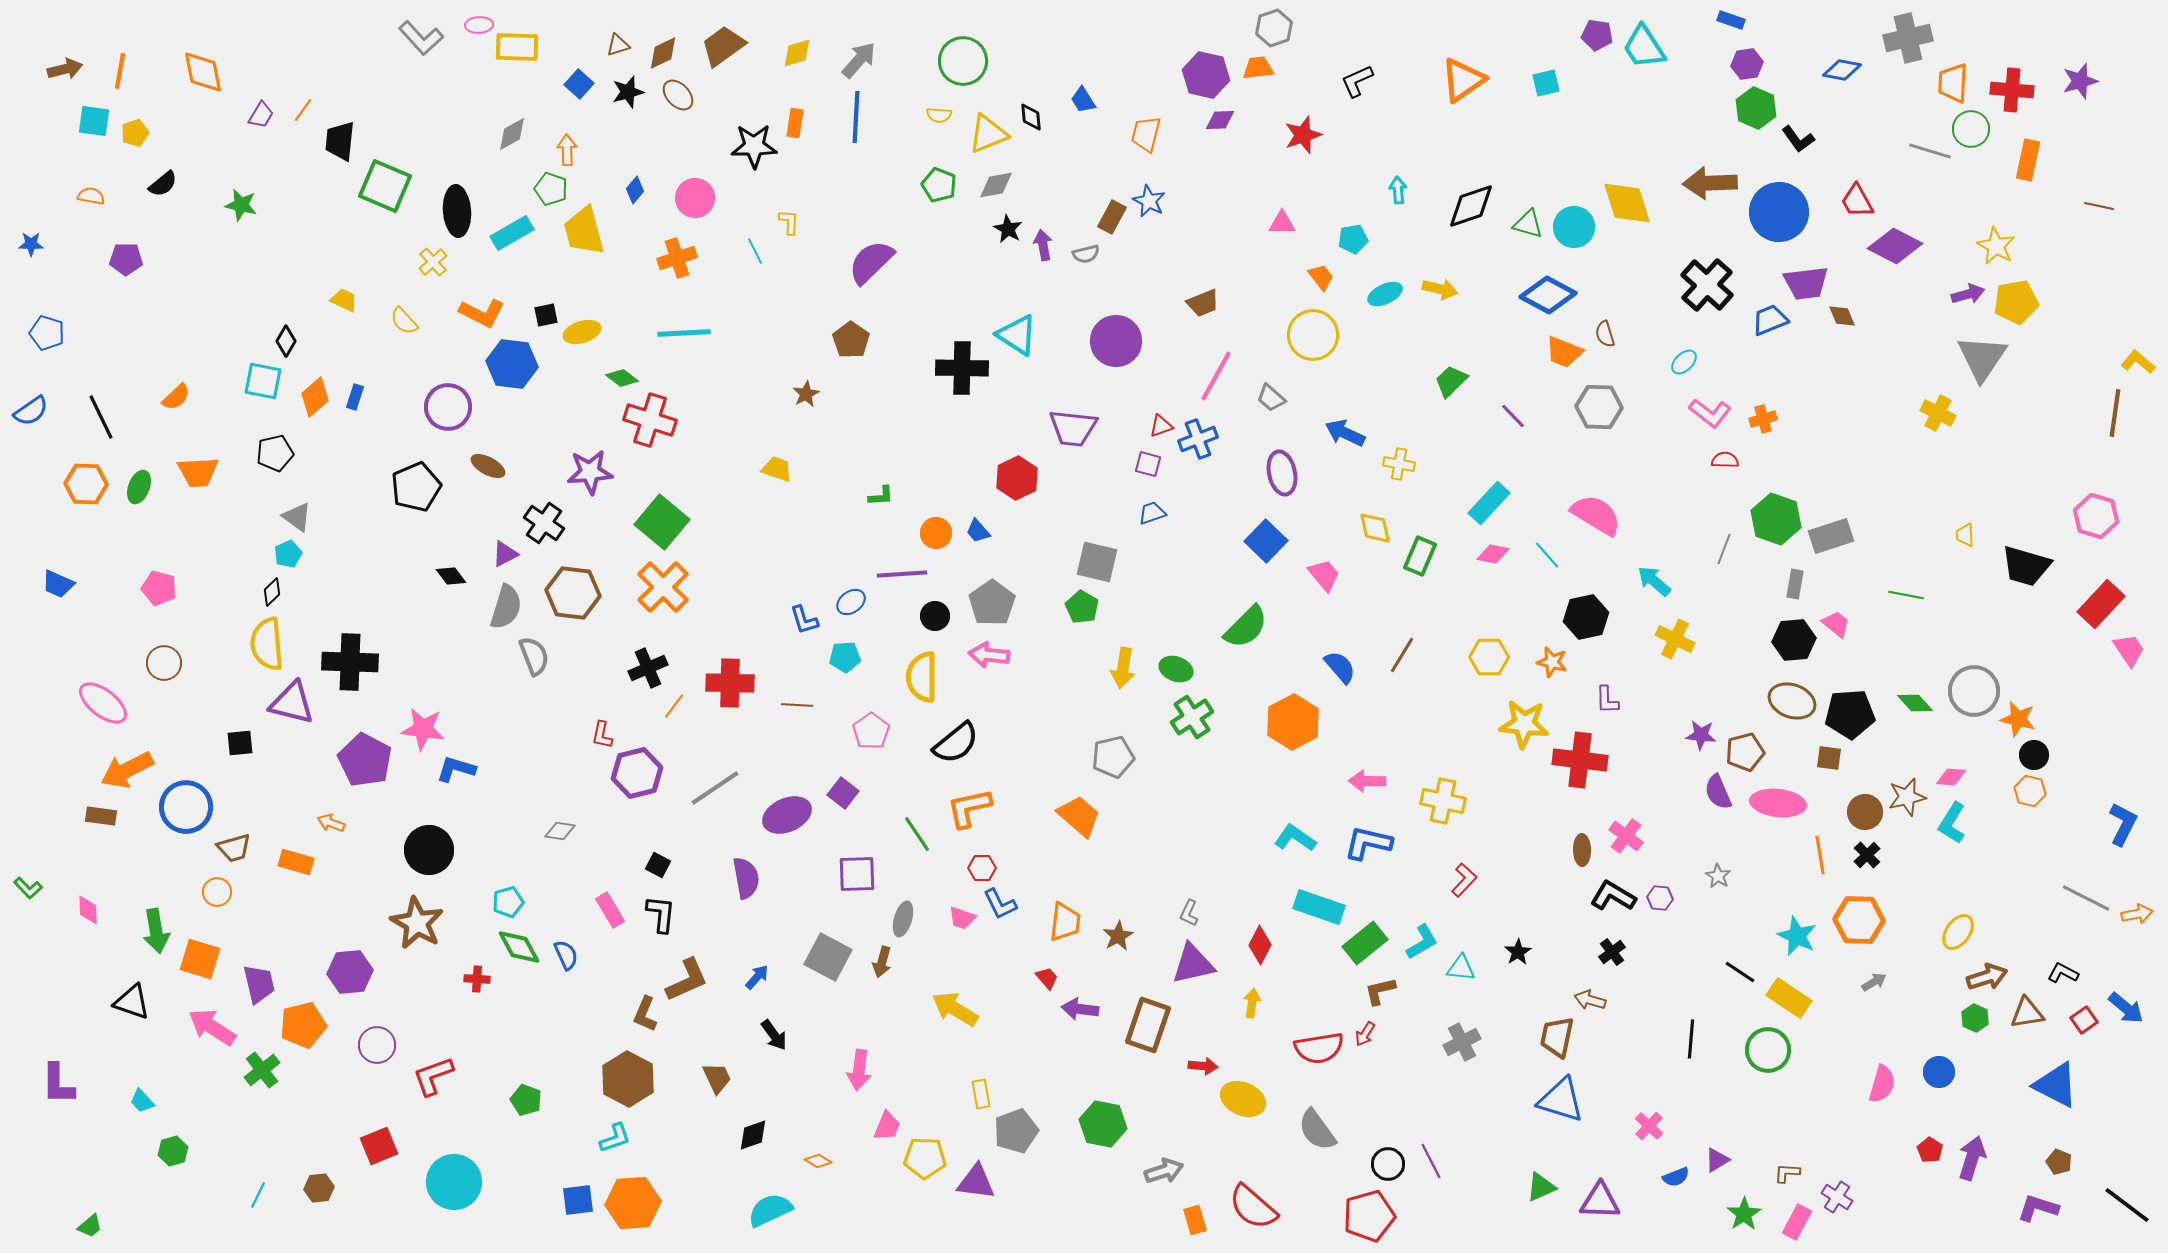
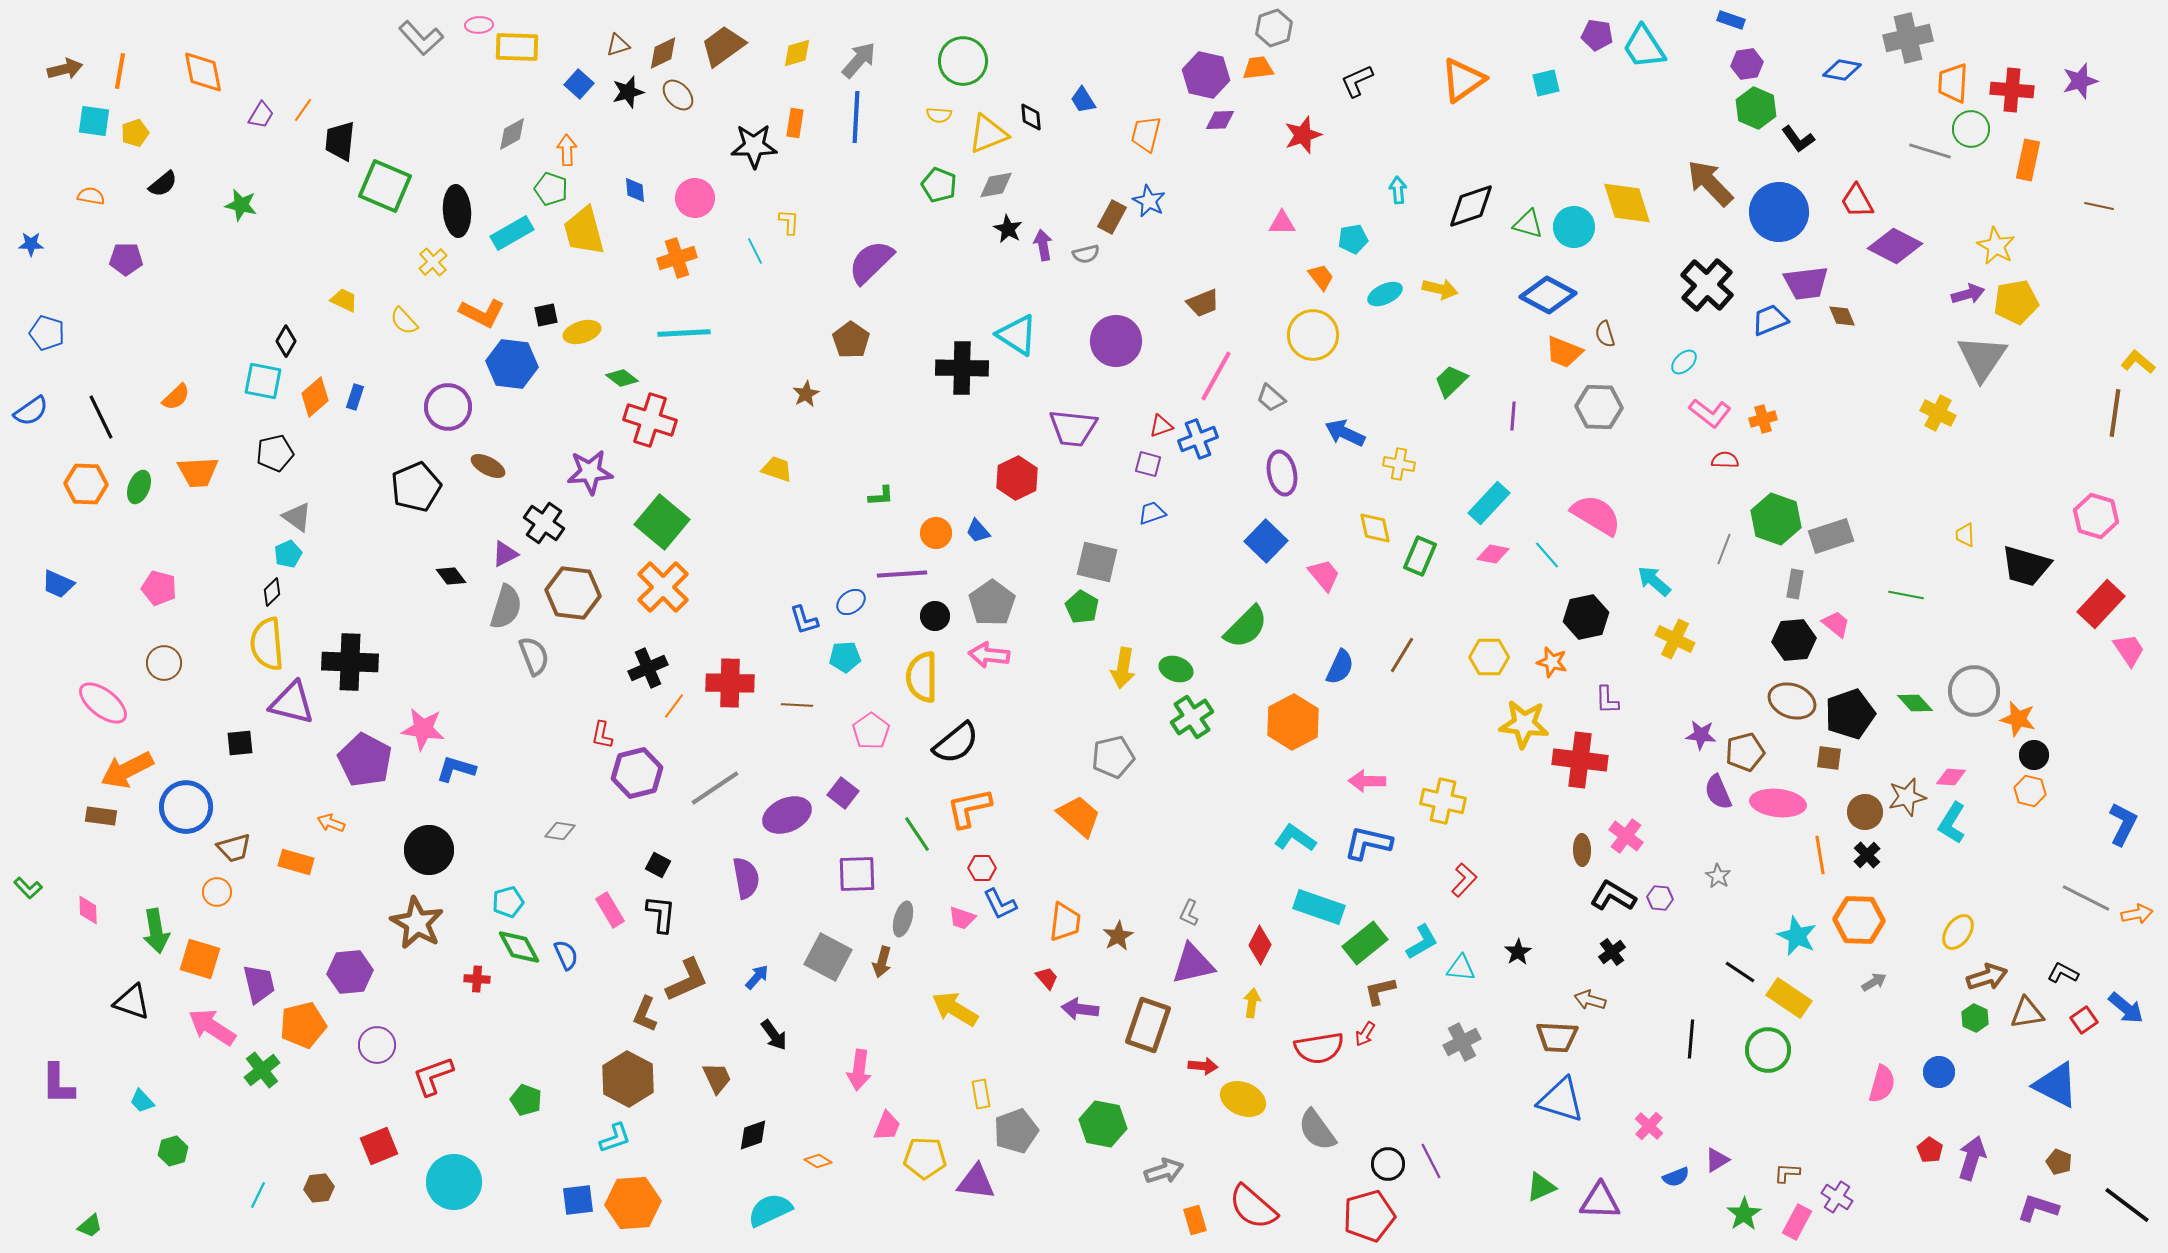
brown arrow at (1710, 183): rotated 48 degrees clockwise
blue diamond at (635, 190): rotated 44 degrees counterclockwise
purple line at (1513, 416): rotated 48 degrees clockwise
blue semicircle at (1340, 667): rotated 66 degrees clockwise
black pentagon at (1850, 714): rotated 15 degrees counterclockwise
brown trapezoid at (1557, 1037): rotated 99 degrees counterclockwise
